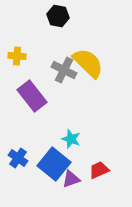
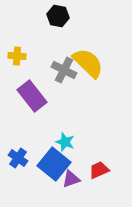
cyan star: moved 6 px left, 3 px down
